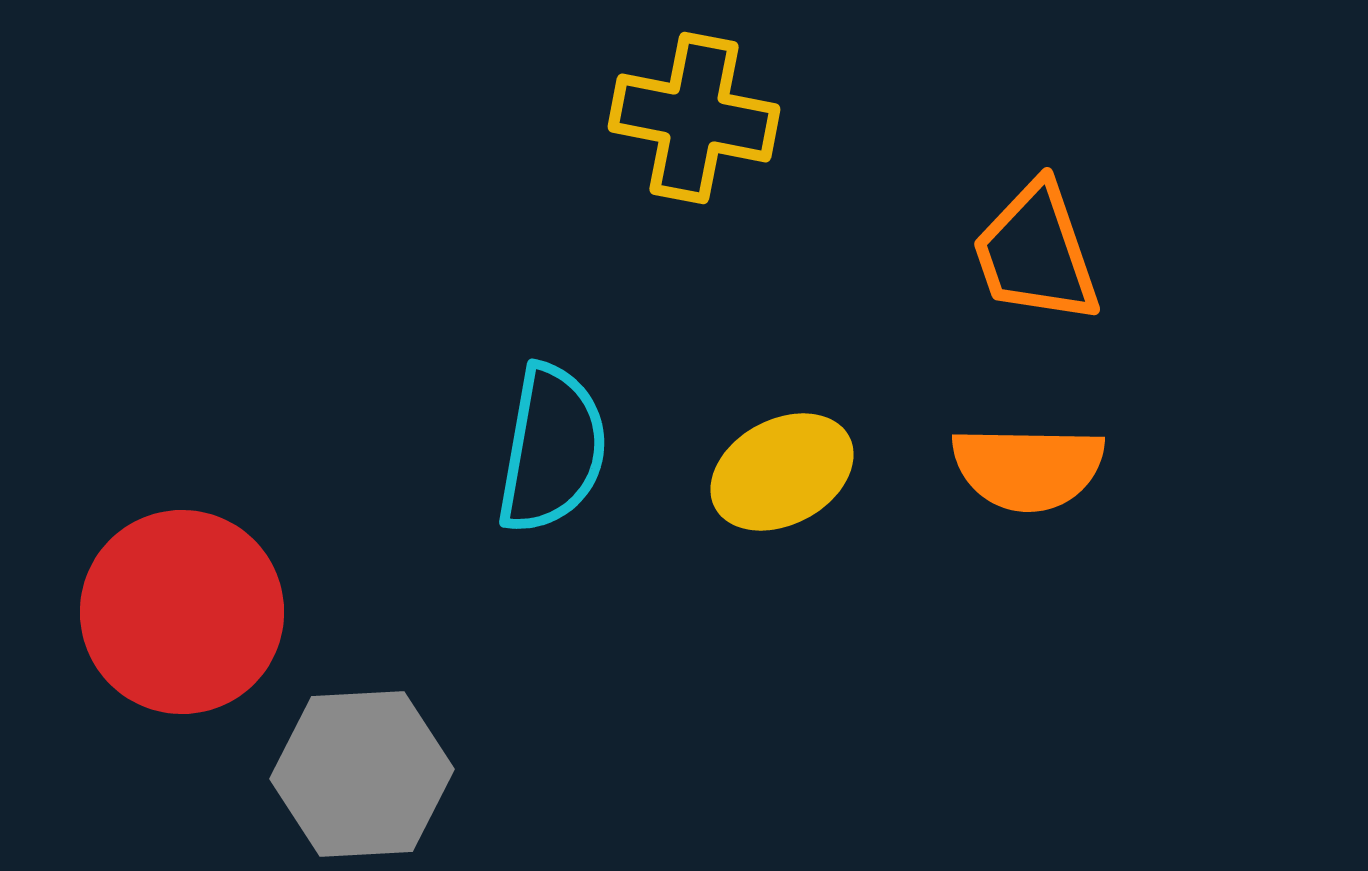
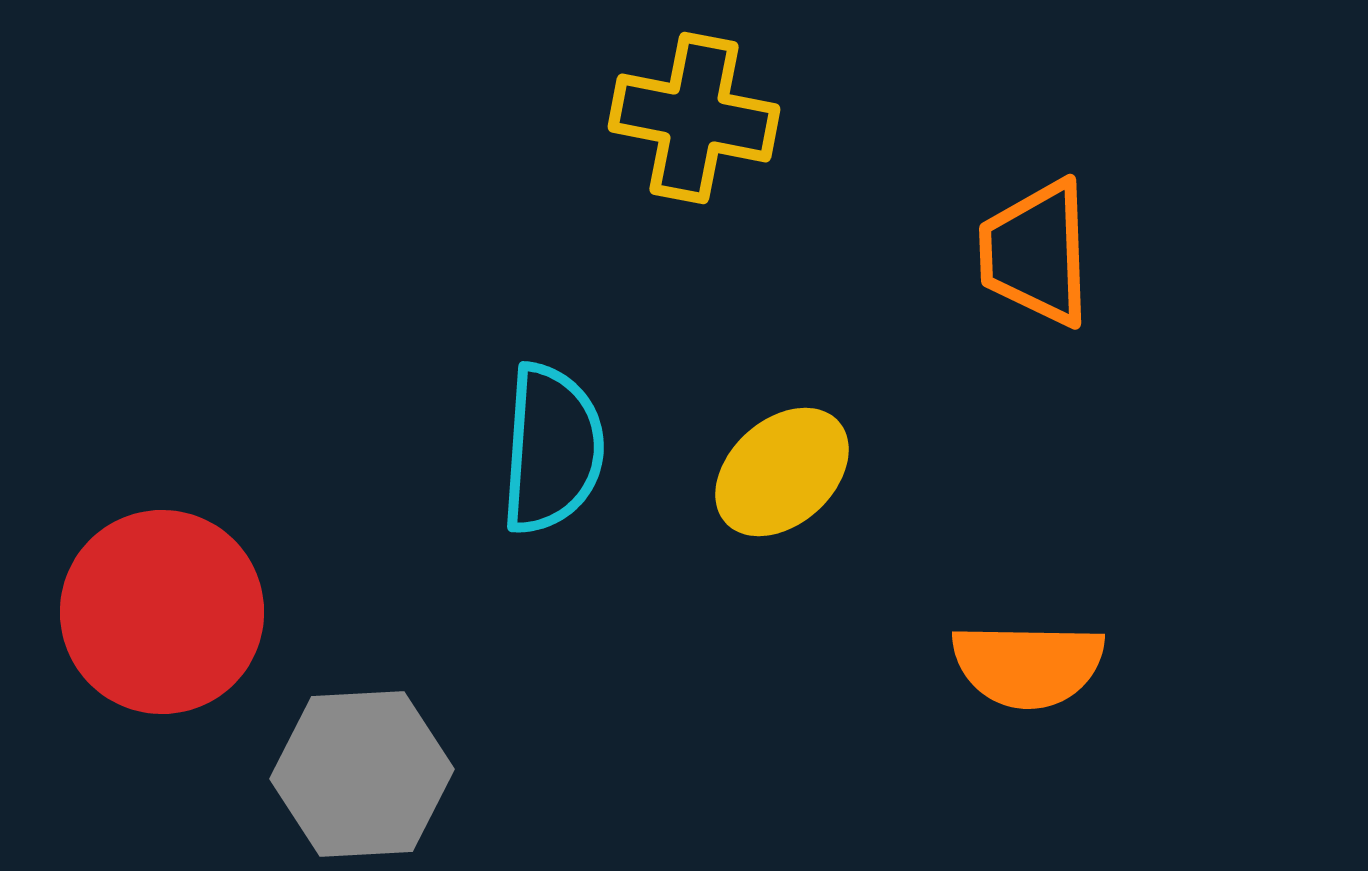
orange trapezoid: rotated 17 degrees clockwise
cyan semicircle: rotated 6 degrees counterclockwise
orange semicircle: moved 197 px down
yellow ellipse: rotated 14 degrees counterclockwise
red circle: moved 20 px left
